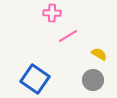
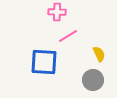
pink cross: moved 5 px right, 1 px up
yellow semicircle: rotated 35 degrees clockwise
blue square: moved 9 px right, 17 px up; rotated 32 degrees counterclockwise
